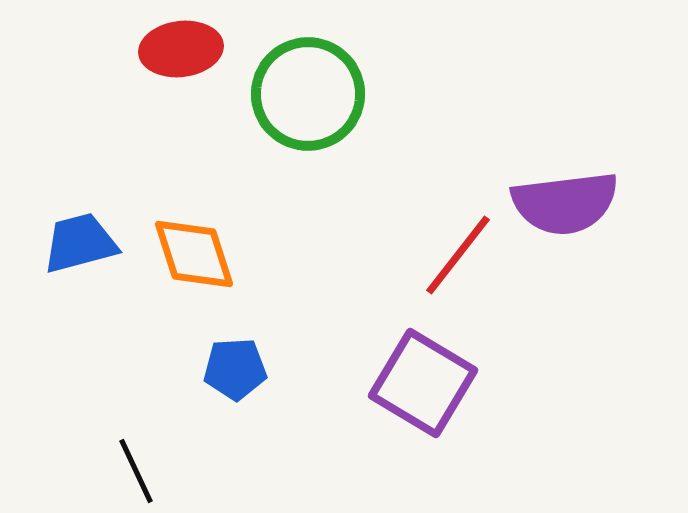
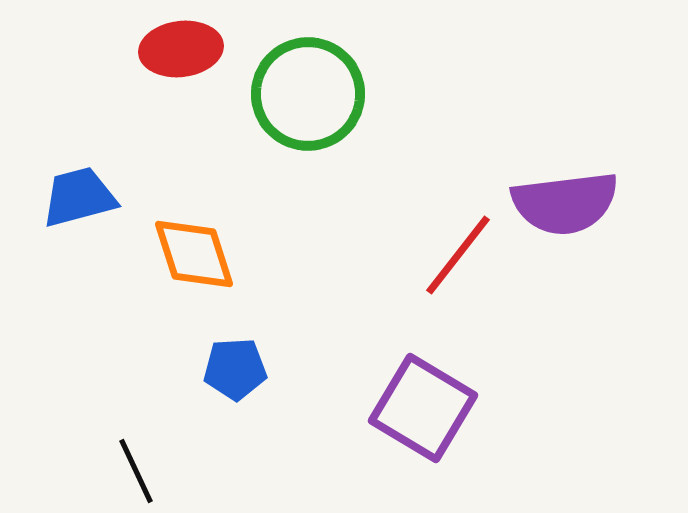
blue trapezoid: moved 1 px left, 46 px up
purple square: moved 25 px down
